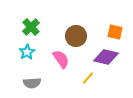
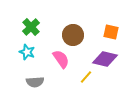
orange square: moved 4 px left
brown circle: moved 3 px left, 1 px up
cyan star: rotated 21 degrees counterclockwise
purple diamond: moved 1 px left, 2 px down
yellow line: moved 2 px left, 1 px up
gray semicircle: moved 3 px right, 1 px up
